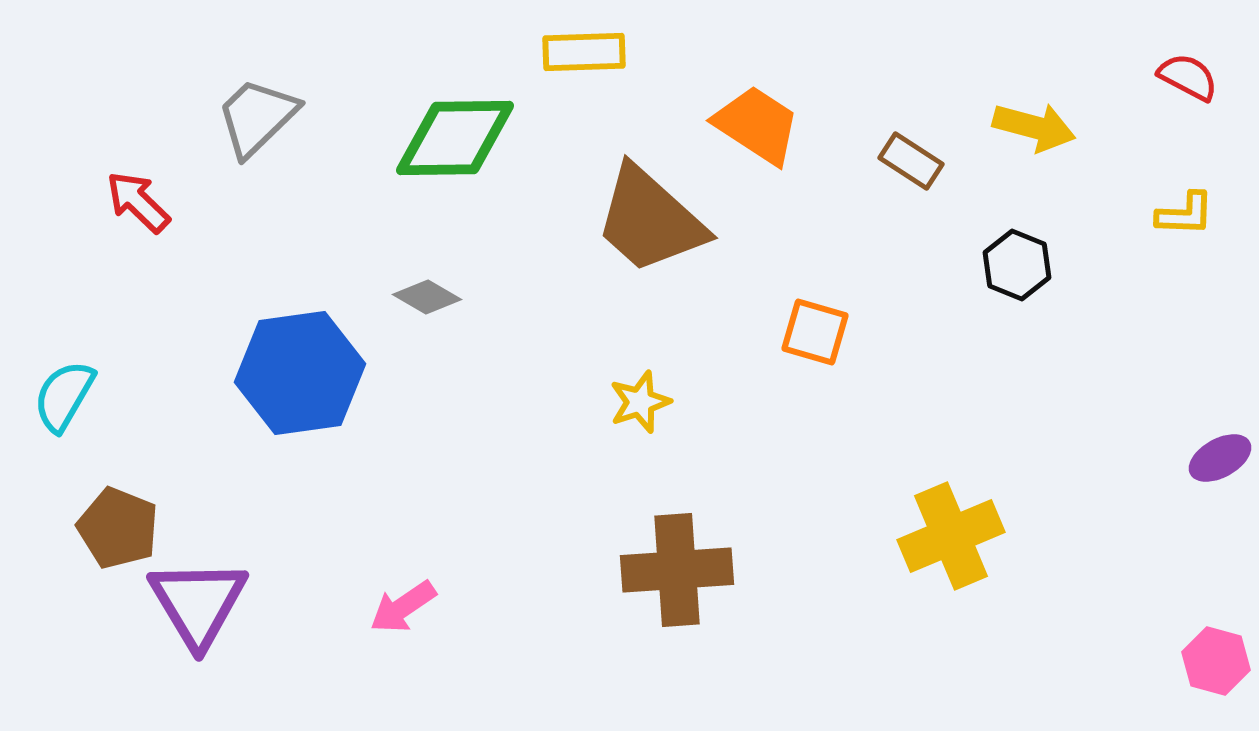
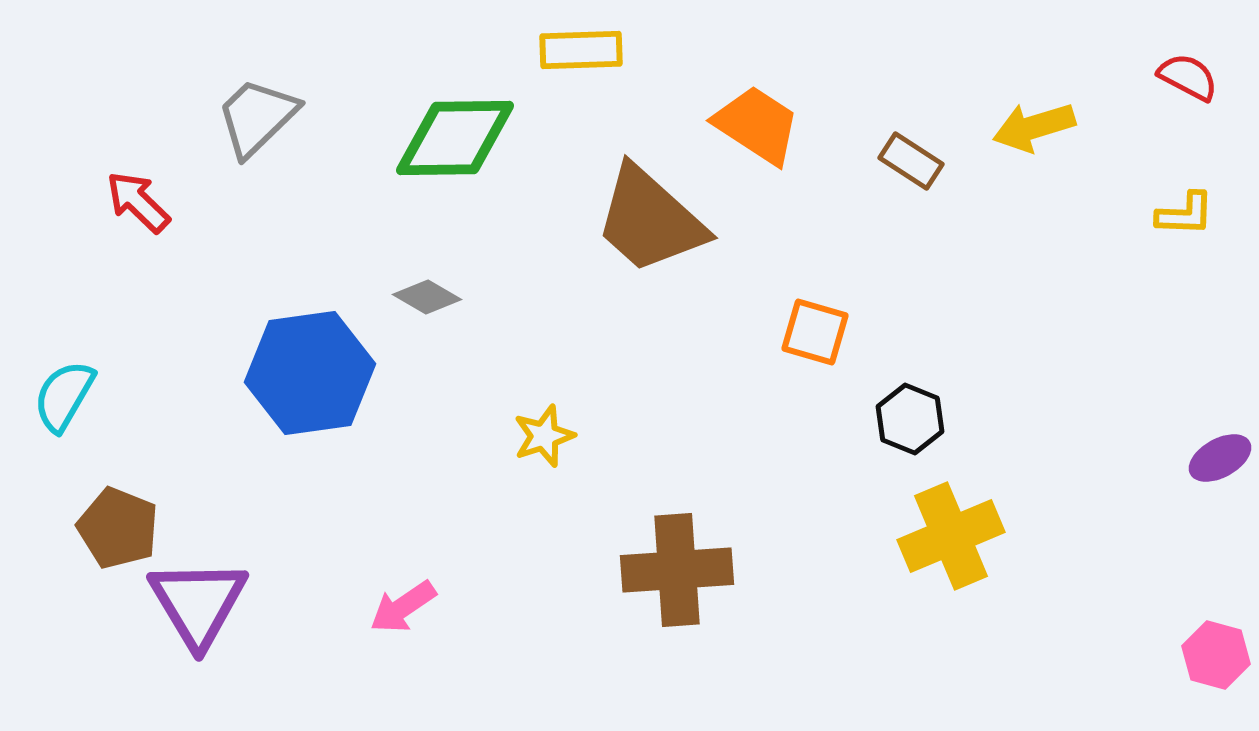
yellow rectangle: moved 3 px left, 2 px up
yellow arrow: rotated 148 degrees clockwise
black hexagon: moved 107 px left, 154 px down
blue hexagon: moved 10 px right
yellow star: moved 96 px left, 34 px down
pink hexagon: moved 6 px up
